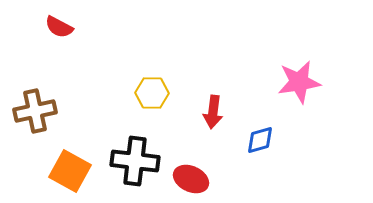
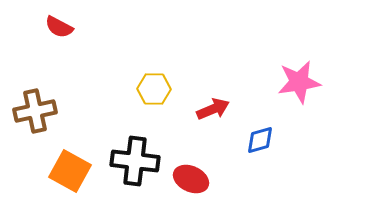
yellow hexagon: moved 2 px right, 4 px up
red arrow: moved 3 px up; rotated 120 degrees counterclockwise
